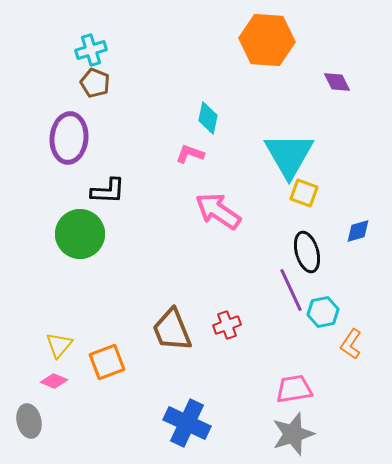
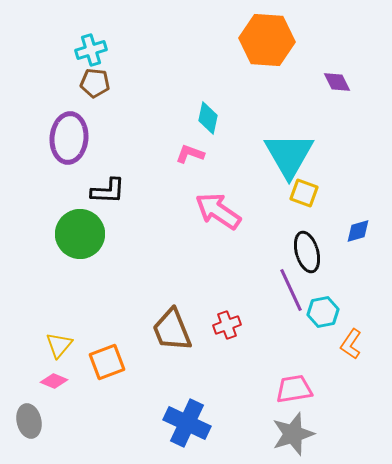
brown pentagon: rotated 16 degrees counterclockwise
